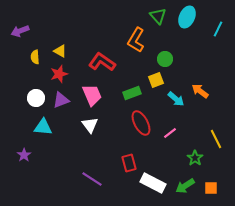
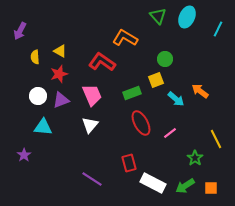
purple arrow: rotated 42 degrees counterclockwise
orange L-shape: moved 11 px left, 2 px up; rotated 90 degrees clockwise
white circle: moved 2 px right, 2 px up
white triangle: rotated 18 degrees clockwise
